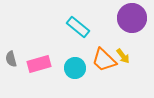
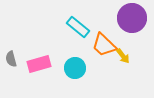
orange trapezoid: moved 15 px up
